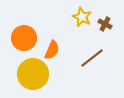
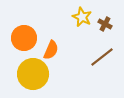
orange semicircle: moved 1 px left
brown line: moved 10 px right, 1 px up
